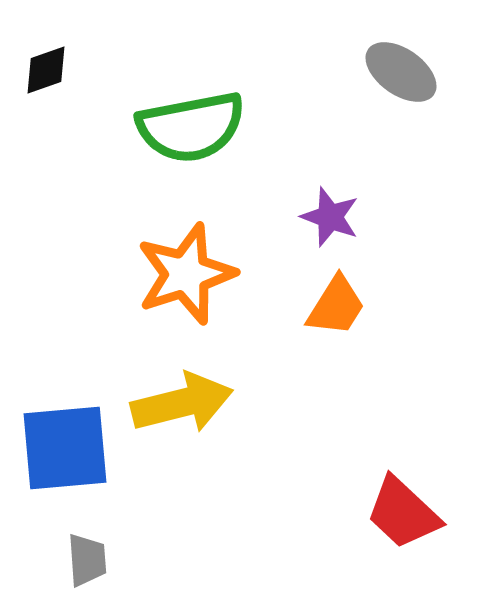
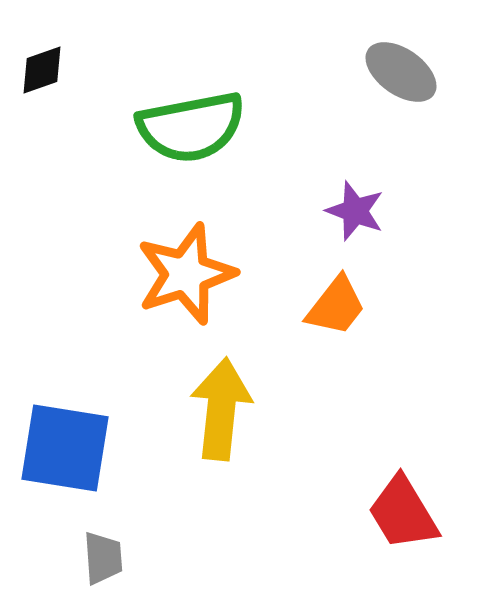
black diamond: moved 4 px left
purple star: moved 25 px right, 6 px up
orange trapezoid: rotated 6 degrees clockwise
yellow arrow: moved 39 px right, 6 px down; rotated 70 degrees counterclockwise
blue square: rotated 14 degrees clockwise
red trapezoid: rotated 16 degrees clockwise
gray trapezoid: moved 16 px right, 2 px up
